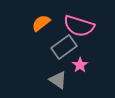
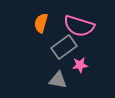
orange semicircle: rotated 36 degrees counterclockwise
pink star: rotated 28 degrees clockwise
gray triangle: rotated 24 degrees counterclockwise
